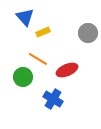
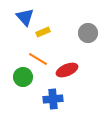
blue cross: rotated 36 degrees counterclockwise
